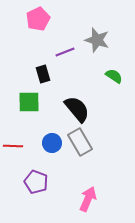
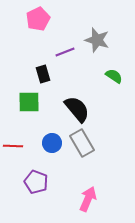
gray rectangle: moved 2 px right, 1 px down
